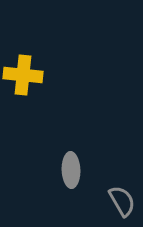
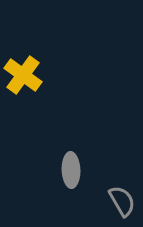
yellow cross: rotated 30 degrees clockwise
